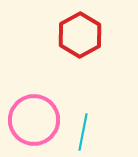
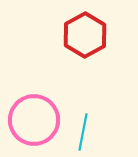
red hexagon: moved 5 px right
